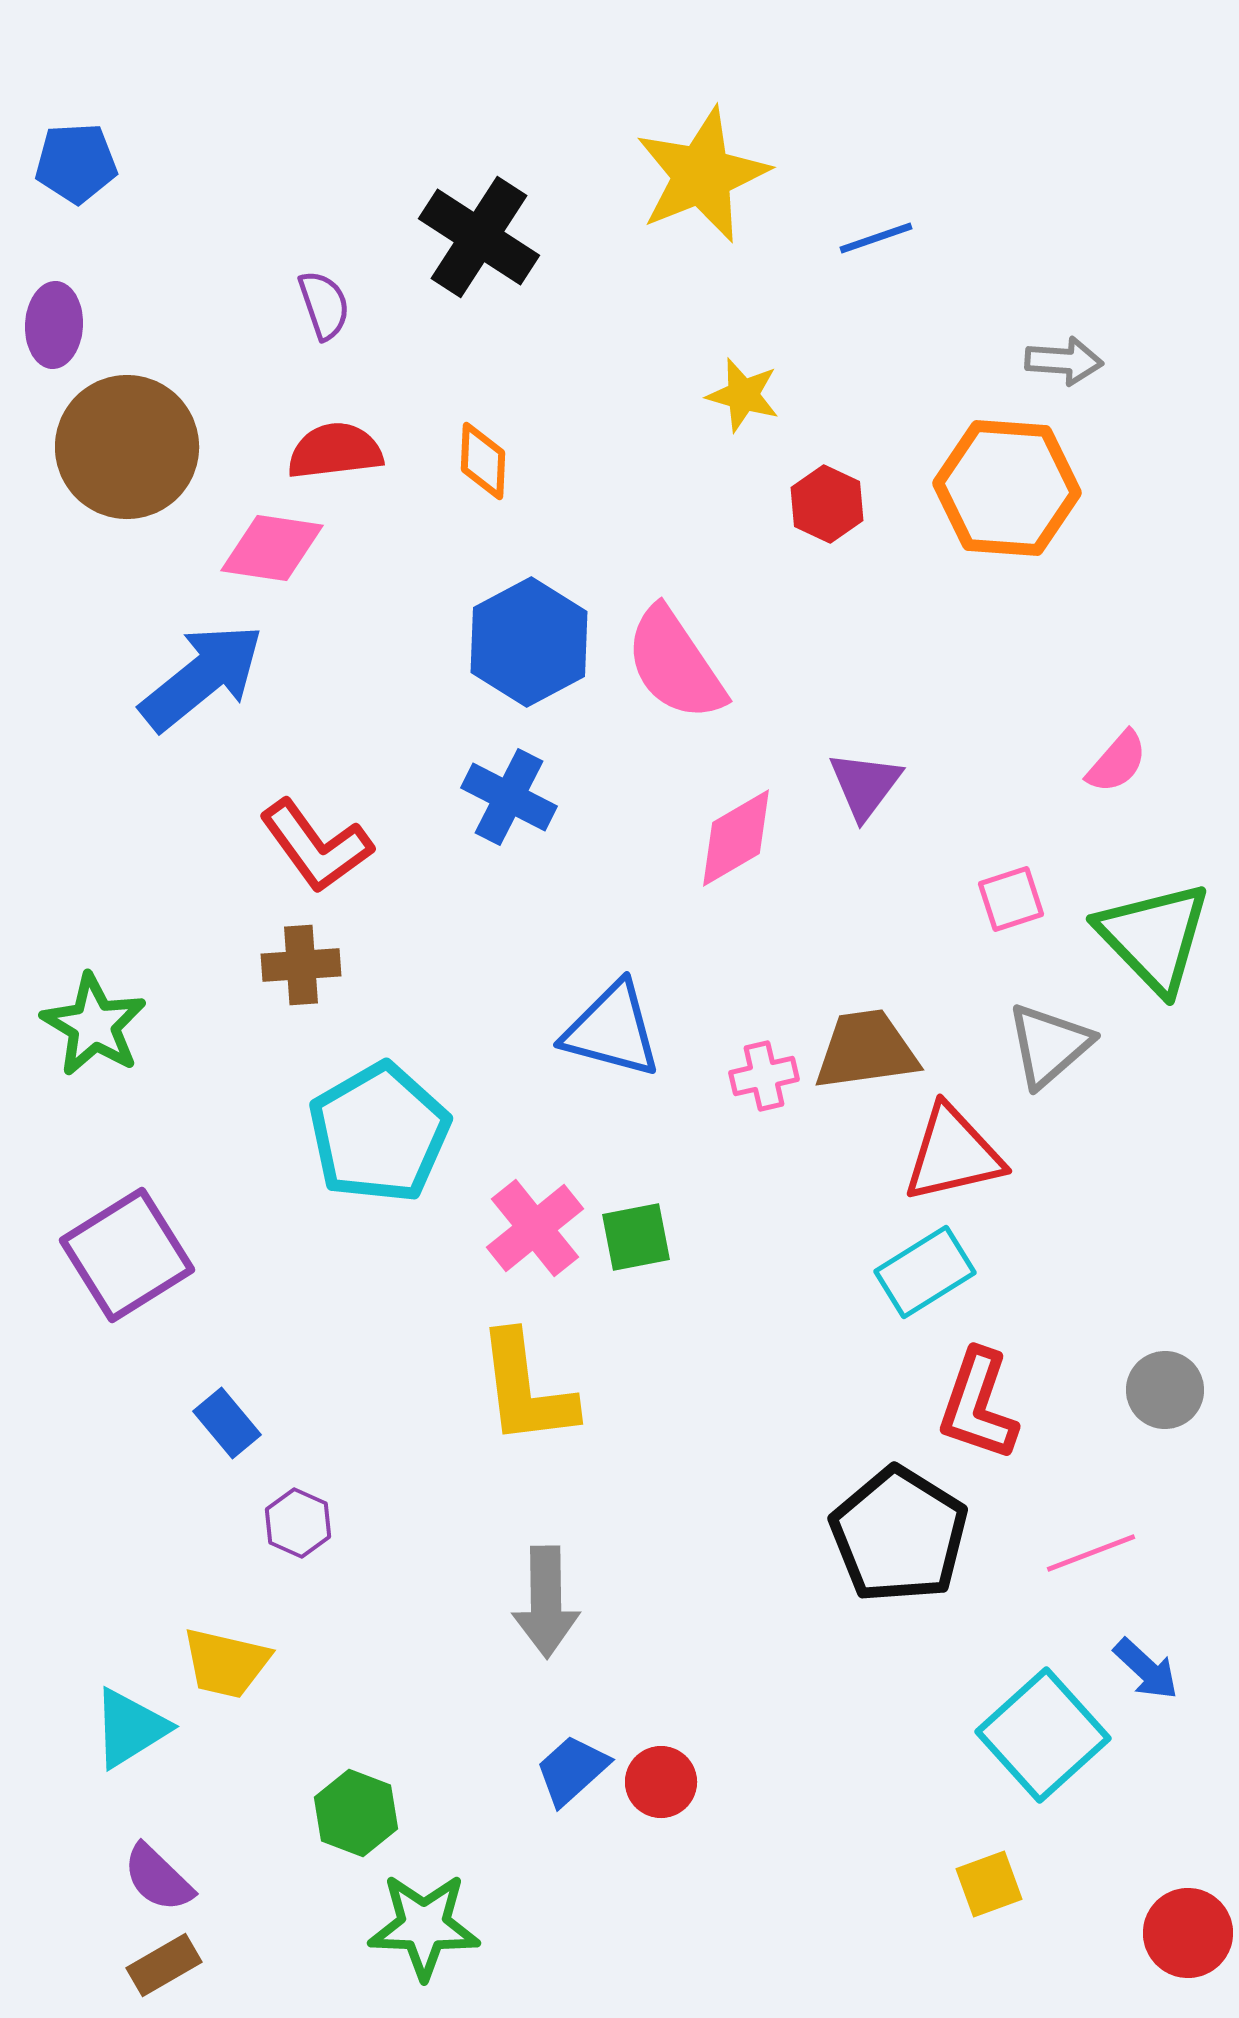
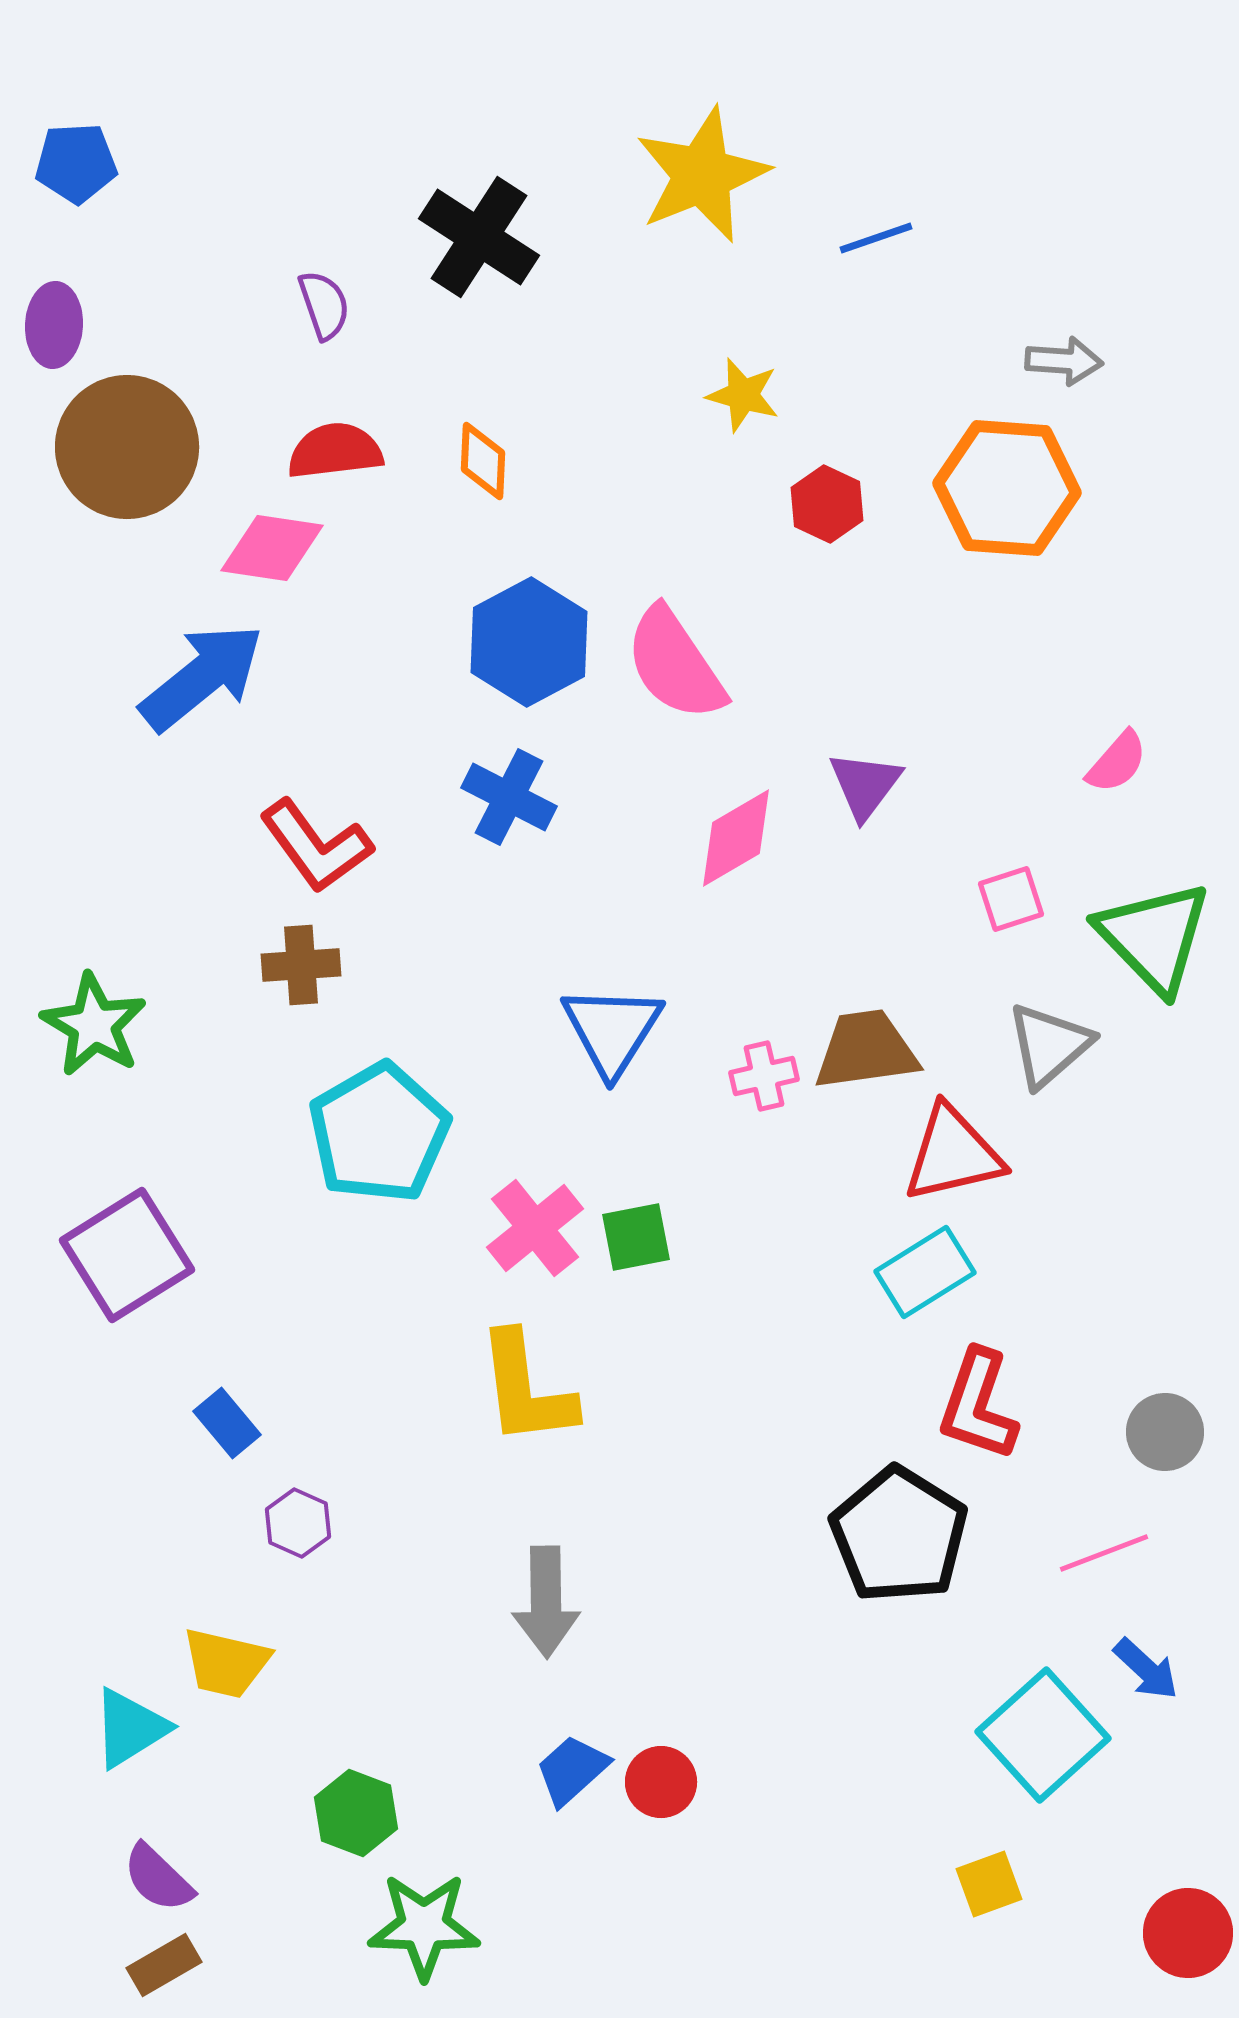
blue triangle at (612, 1030): rotated 47 degrees clockwise
gray circle at (1165, 1390): moved 42 px down
pink line at (1091, 1553): moved 13 px right
